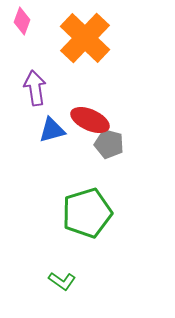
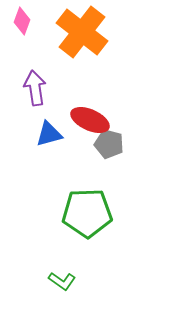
orange cross: moved 3 px left, 6 px up; rotated 6 degrees counterclockwise
blue triangle: moved 3 px left, 4 px down
green pentagon: rotated 15 degrees clockwise
